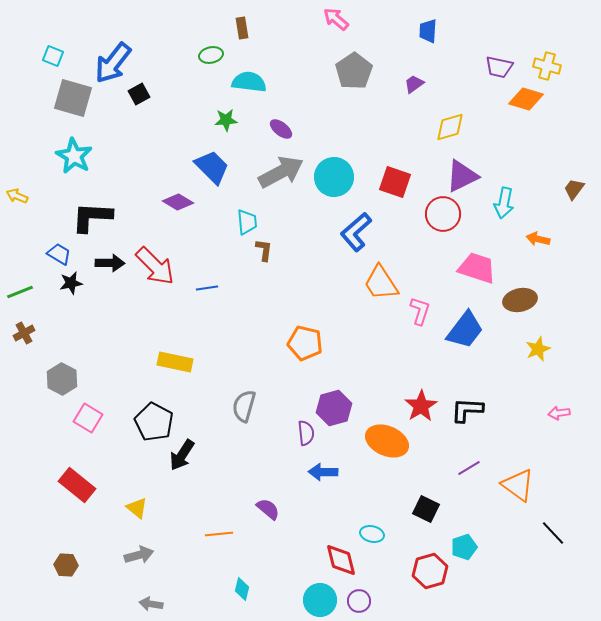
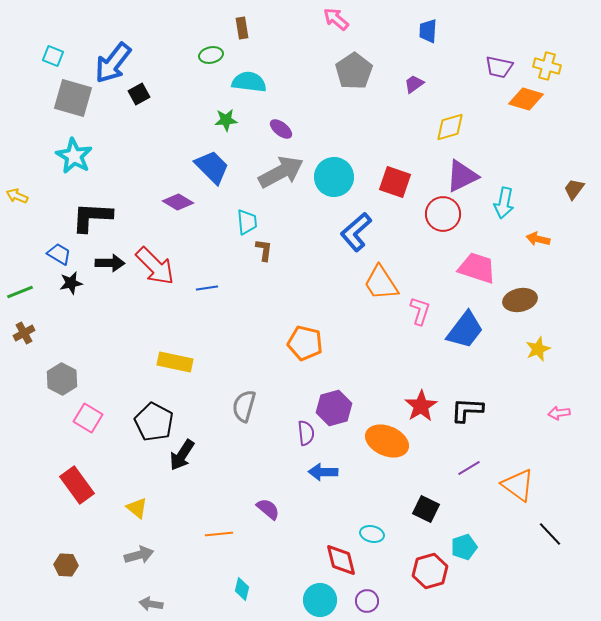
red rectangle at (77, 485): rotated 15 degrees clockwise
black line at (553, 533): moved 3 px left, 1 px down
purple circle at (359, 601): moved 8 px right
